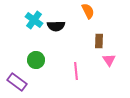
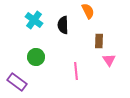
black semicircle: moved 7 px right, 1 px up; rotated 90 degrees clockwise
green circle: moved 3 px up
